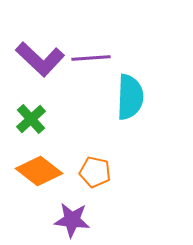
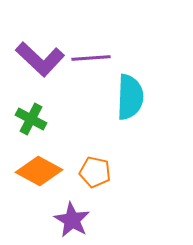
green cross: rotated 20 degrees counterclockwise
orange diamond: rotated 9 degrees counterclockwise
purple star: rotated 24 degrees clockwise
